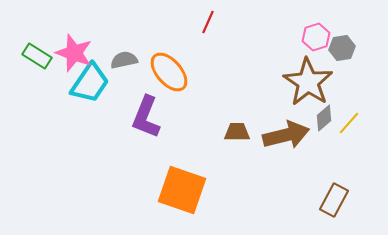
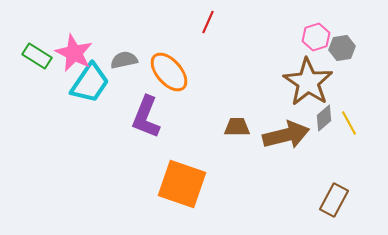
pink star: rotated 6 degrees clockwise
yellow line: rotated 70 degrees counterclockwise
brown trapezoid: moved 5 px up
orange square: moved 6 px up
